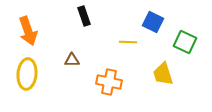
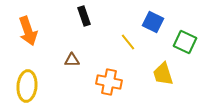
yellow line: rotated 48 degrees clockwise
yellow ellipse: moved 12 px down
